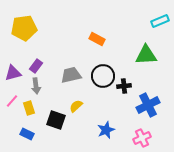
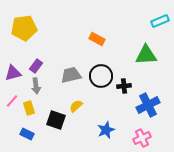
black circle: moved 2 px left
